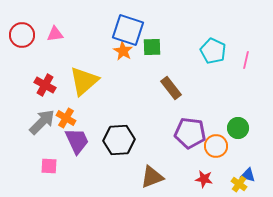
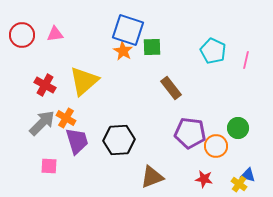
gray arrow: moved 1 px down
purple trapezoid: rotated 8 degrees clockwise
